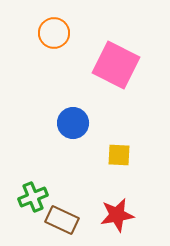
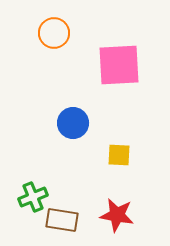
pink square: moved 3 px right; rotated 30 degrees counterclockwise
red star: rotated 20 degrees clockwise
brown rectangle: rotated 16 degrees counterclockwise
